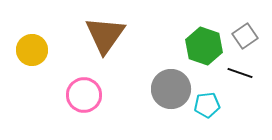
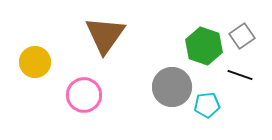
gray square: moved 3 px left
yellow circle: moved 3 px right, 12 px down
black line: moved 2 px down
gray circle: moved 1 px right, 2 px up
